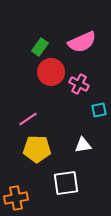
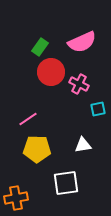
cyan square: moved 1 px left, 1 px up
